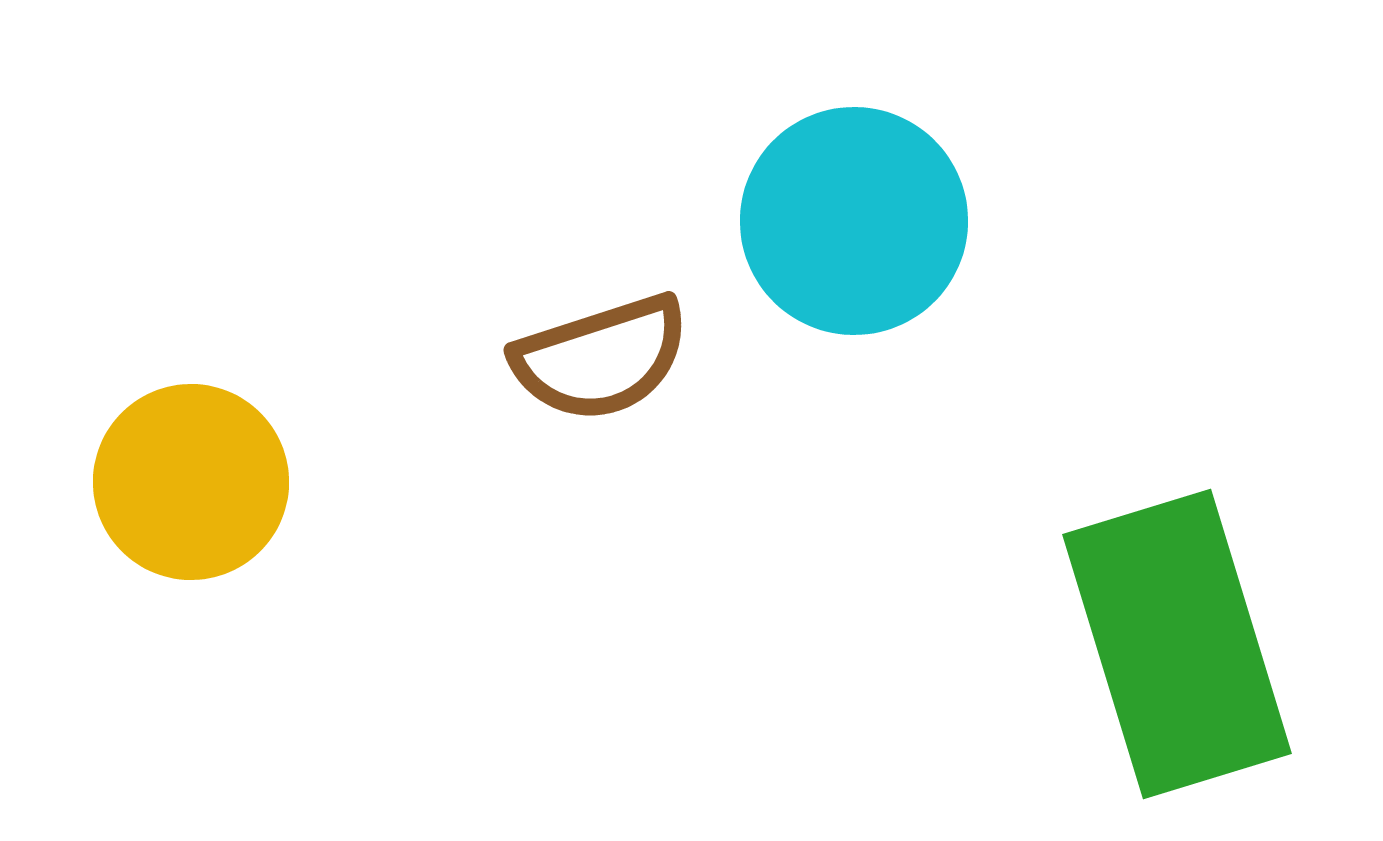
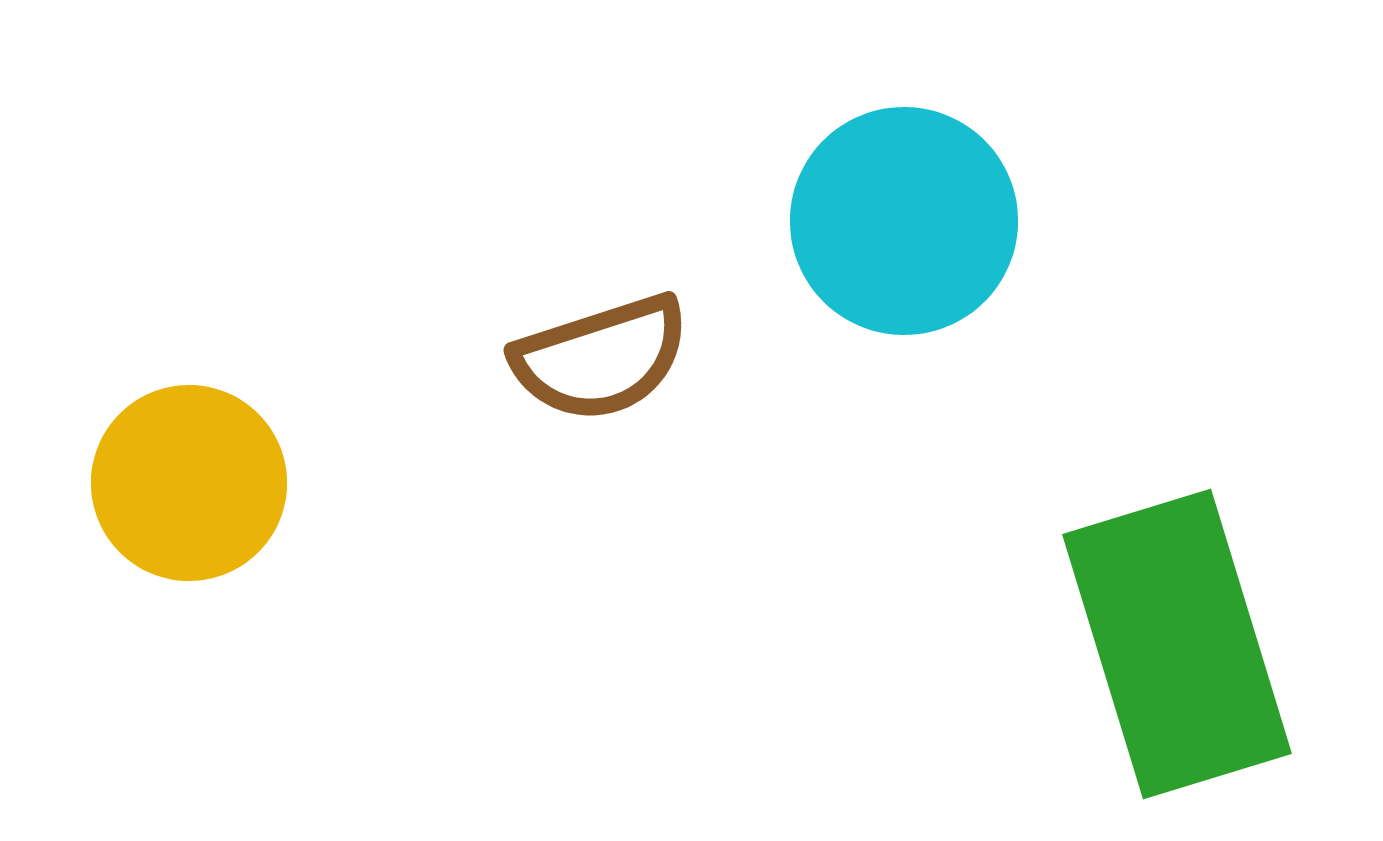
cyan circle: moved 50 px right
yellow circle: moved 2 px left, 1 px down
